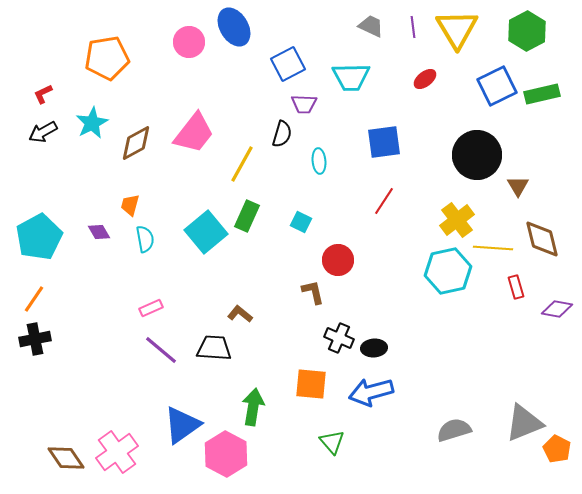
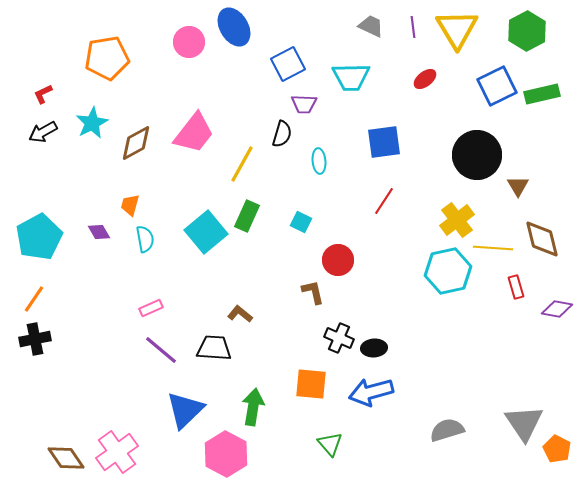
gray triangle at (524, 423): rotated 42 degrees counterclockwise
blue triangle at (182, 425): moved 3 px right, 15 px up; rotated 9 degrees counterclockwise
gray semicircle at (454, 430): moved 7 px left
green triangle at (332, 442): moved 2 px left, 2 px down
